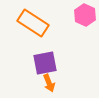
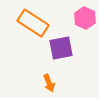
pink hexagon: moved 3 px down
purple square: moved 16 px right, 15 px up
